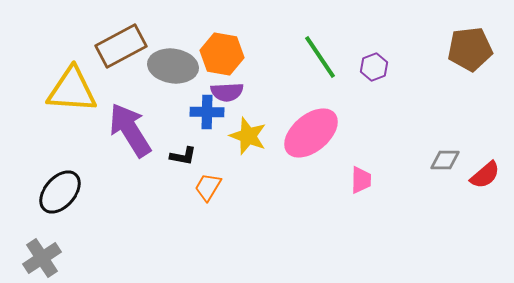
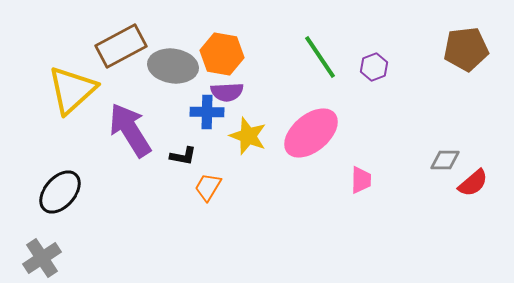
brown pentagon: moved 4 px left
yellow triangle: rotated 46 degrees counterclockwise
red semicircle: moved 12 px left, 8 px down
